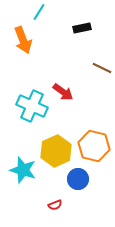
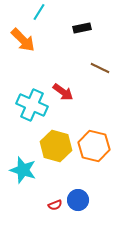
orange arrow: rotated 24 degrees counterclockwise
brown line: moved 2 px left
cyan cross: moved 1 px up
yellow hexagon: moved 5 px up; rotated 20 degrees counterclockwise
blue circle: moved 21 px down
